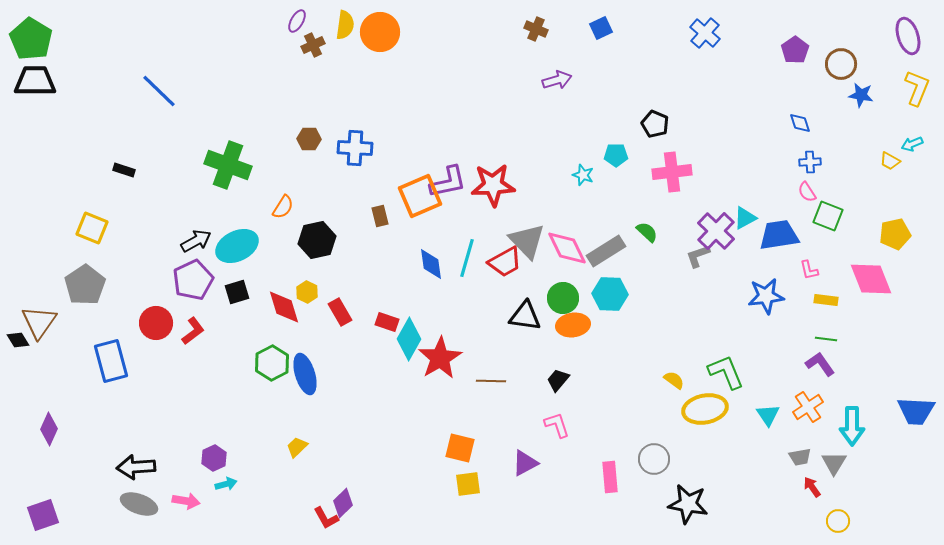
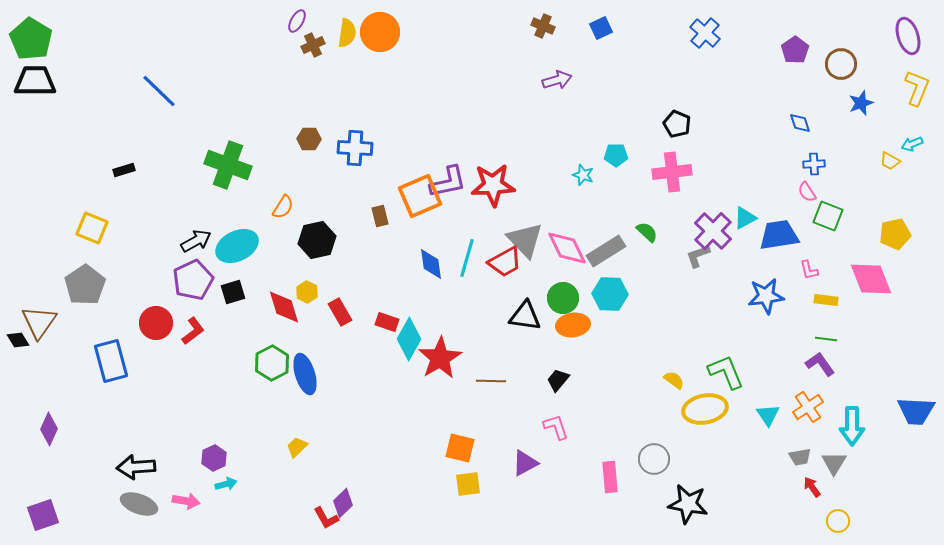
yellow semicircle at (345, 25): moved 2 px right, 8 px down
brown cross at (536, 29): moved 7 px right, 3 px up
blue star at (861, 95): moved 8 px down; rotated 30 degrees counterclockwise
black pentagon at (655, 124): moved 22 px right
blue cross at (810, 162): moved 4 px right, 2 px down
black rectangle at (124, 170): rotated 35 degrees counterclockwise
purple cross at (716, 231): moved 3 px left
gray triangle at (527, 241): moved 2 px left, 1 px up
black square at (237, 292): moved 4 px left
pink L-shape at (557, 425): moved 1 px left, 2 px down
